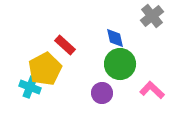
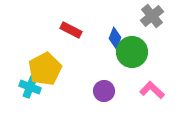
blue diamond: rotated 35 degrees clockwise
red rectangle: moved 6 px right, 15 px up; rotated 15 degrees counterclockwise
green circle: moved 12 px right, 12 px up
purple circle: moved 2 px right, 2 px up
